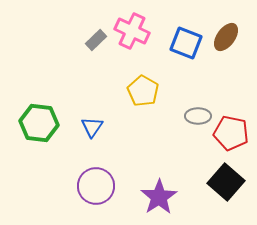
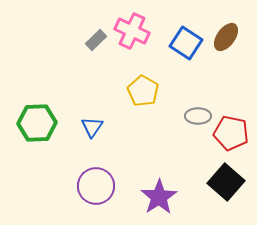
blue square: rotated 12 degrees clockwise
green hexagon: moved 2 px left; rotated 9 degrees counterclockwise
